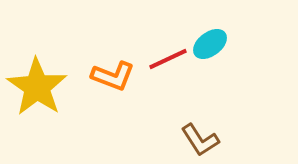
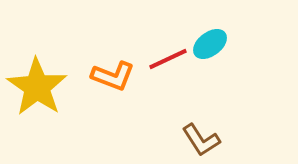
brown L-shape: moved 1 px right
